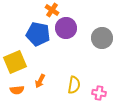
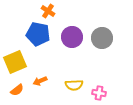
orange cross: moved 4 px left, 1 px down
purple circle: moved 6 px right, 9 px down
orange arrow: rotated 40 degrees clockwise
yellow semicircle: rotated 78 degrees clockwise
orange semicircle: rotated 32 degrees counterclockwise
